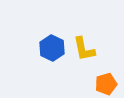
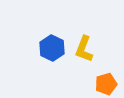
yellow L-shape: rotated 32 degrees clockwise
